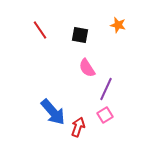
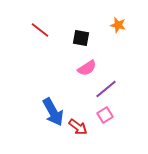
red line: rotated 18 degrees counterclockwise
black square: moved 1 px right, 3 px down
pink semicircle: rotated 90 degrees counterclockwise
purple line: rotated 25 degrees clockwise
blue arrow: rotated 12 degrees clockwise
red arrow: rotated 108 degrees clockwise
